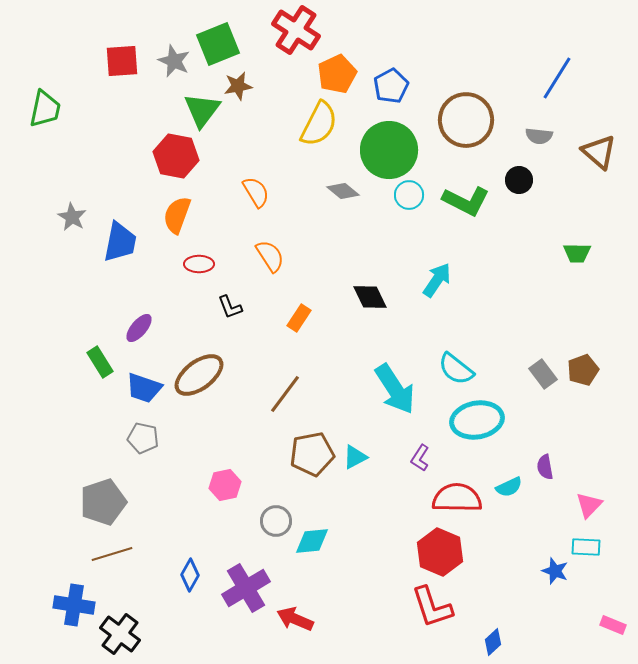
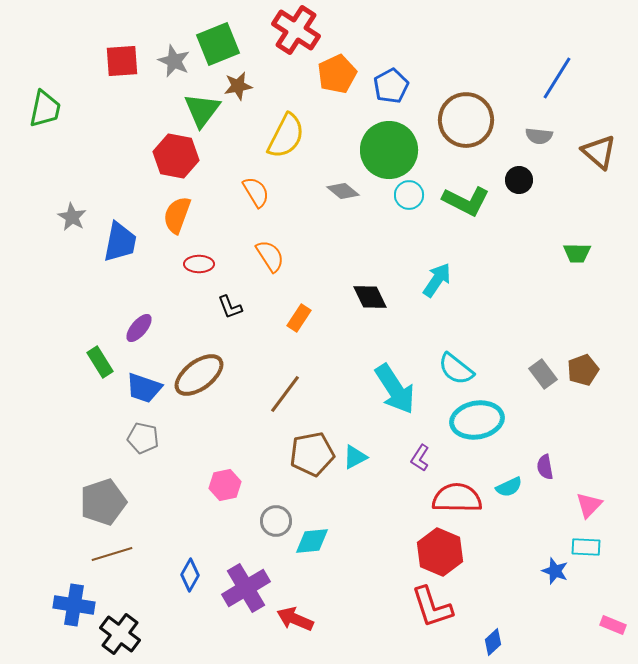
yellow semicircle at (319, 124): moved 33 px left, 12 px down
